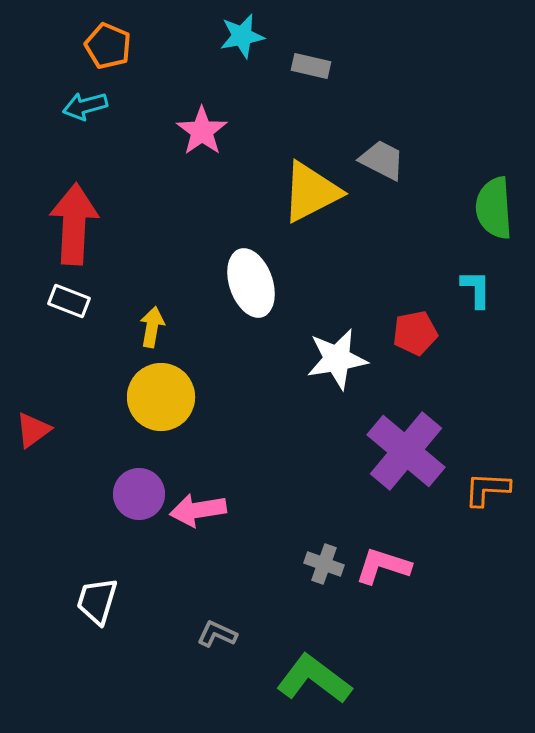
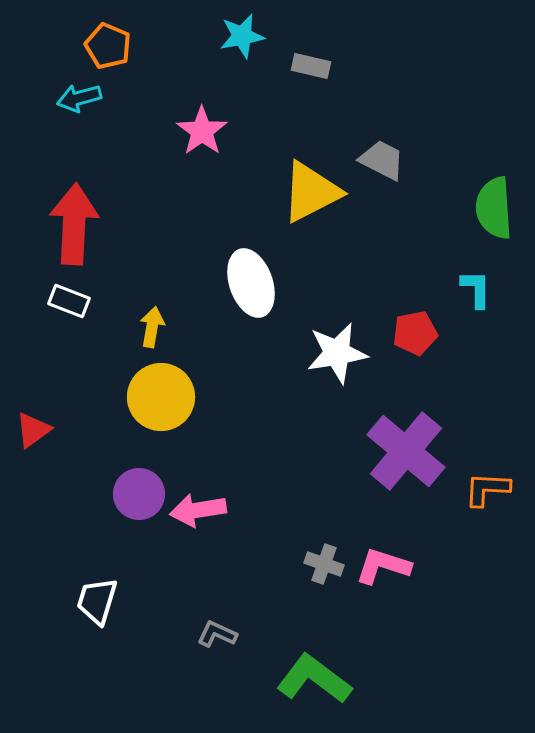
cyan arrow: moved 6 px left, 8 px up
white star: moved 6 px up
